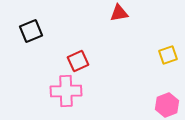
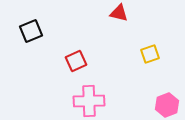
red triangle: rotated 24 degrees clockwise
yellow square: moved 18 px left, 1 px up
red square: moved 2 px left
pink cross: moved 23 px right, 10 px down
